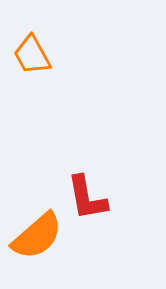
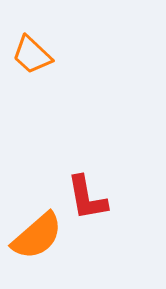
orange trapezoid: rotated 18 degrees counterclockwise
